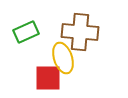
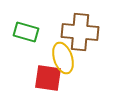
green rectangle: rotated 40 degrees clockwise
red square: rotated 8 degrees clockwise
